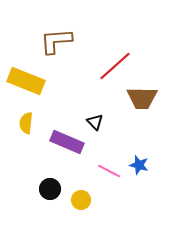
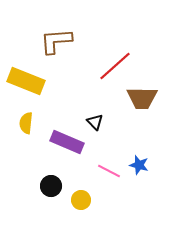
black circle: moved 1 px right, 3 px up
